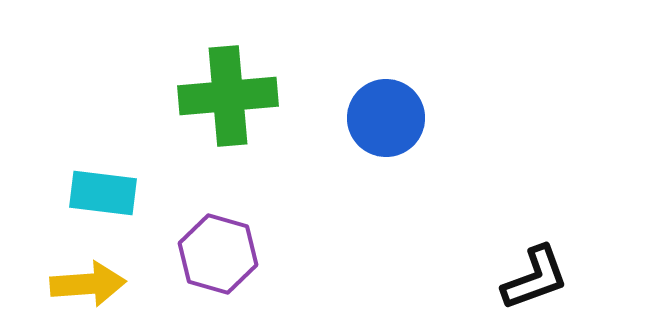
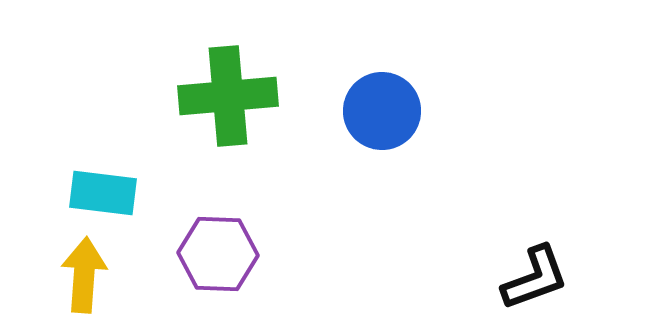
blue circle: moved 4 px left, 7 px up
purple hexagon: rotated 14 degrees counterclockwise
yellow arrow: moved 4 px left, 9 px up; rotated 82 degrees counterclockwise
